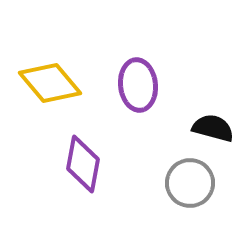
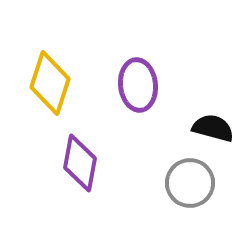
yellow diamond: rotated 58 degrees clockwise
purple diamond: moved 3 px left, 1 px up
